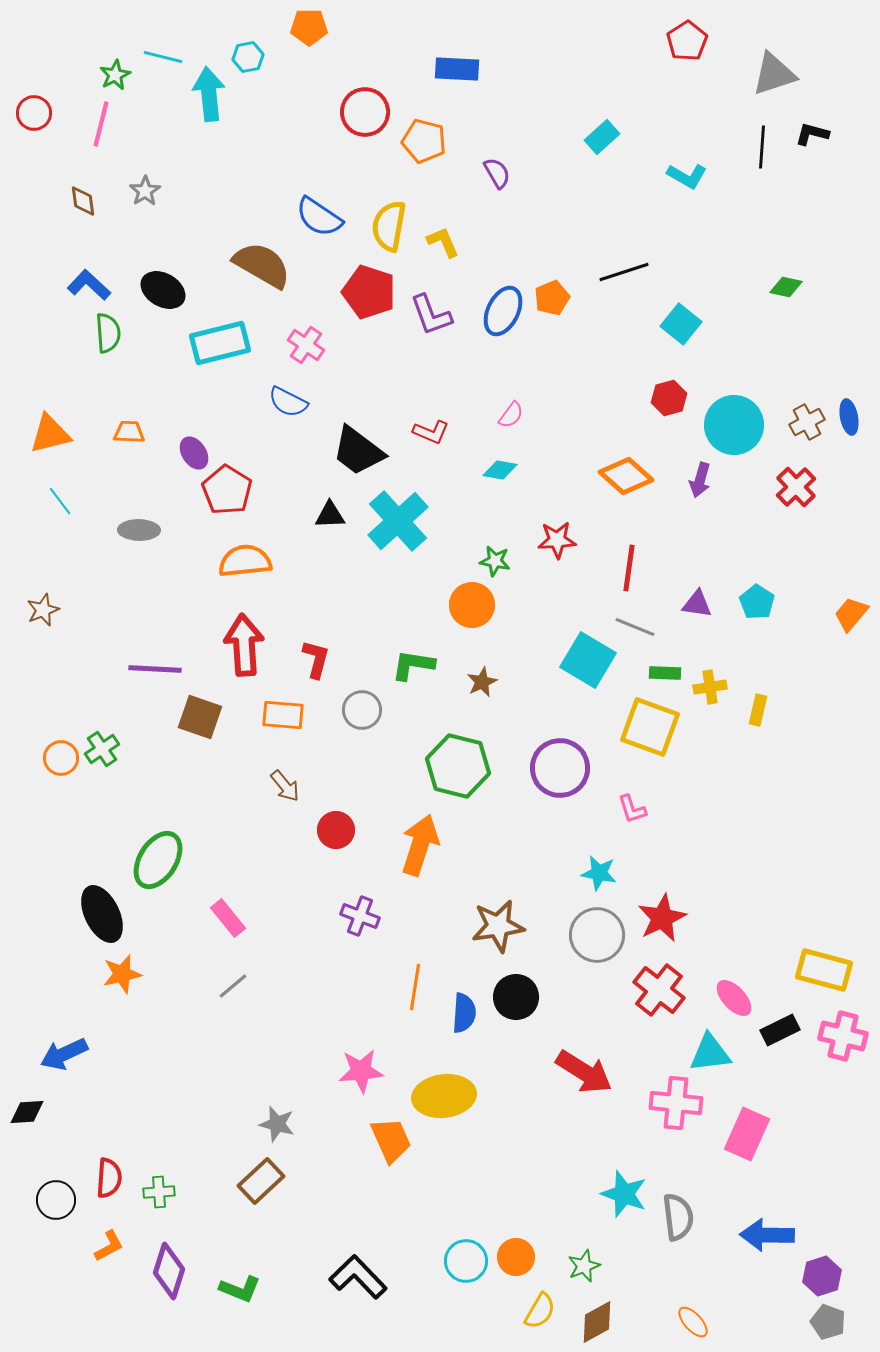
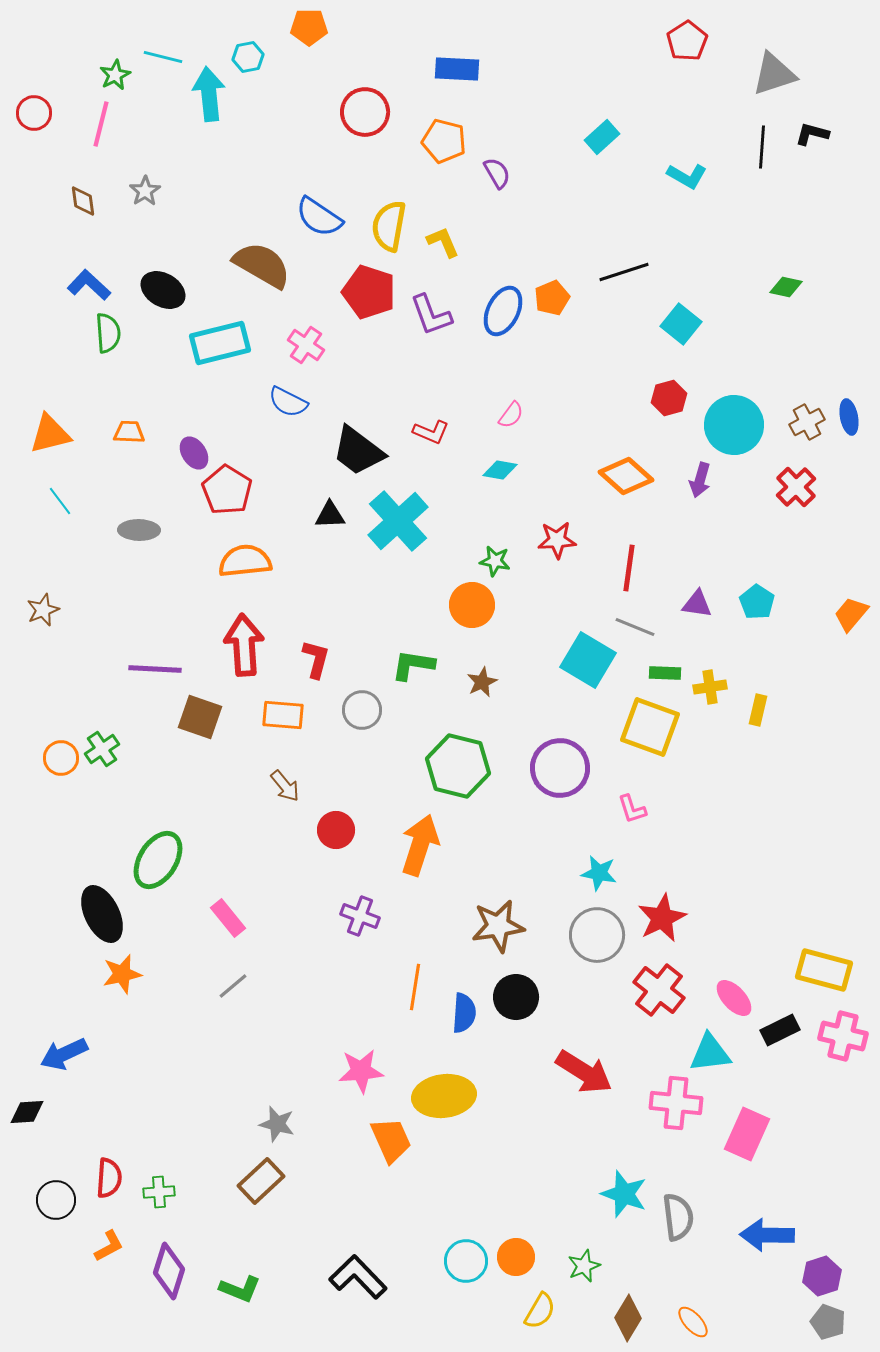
orange pentagon at (424, 141): moved 20 px right
brown diamond at (597, 1322): moved 31 px right, 4 px up; rotated 30 degrees counterclockwise
